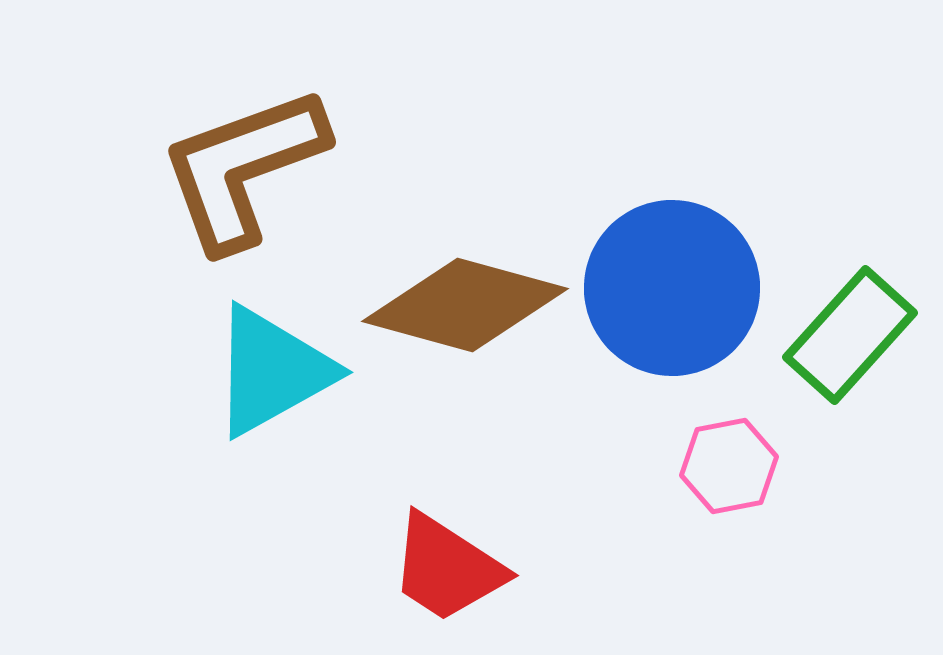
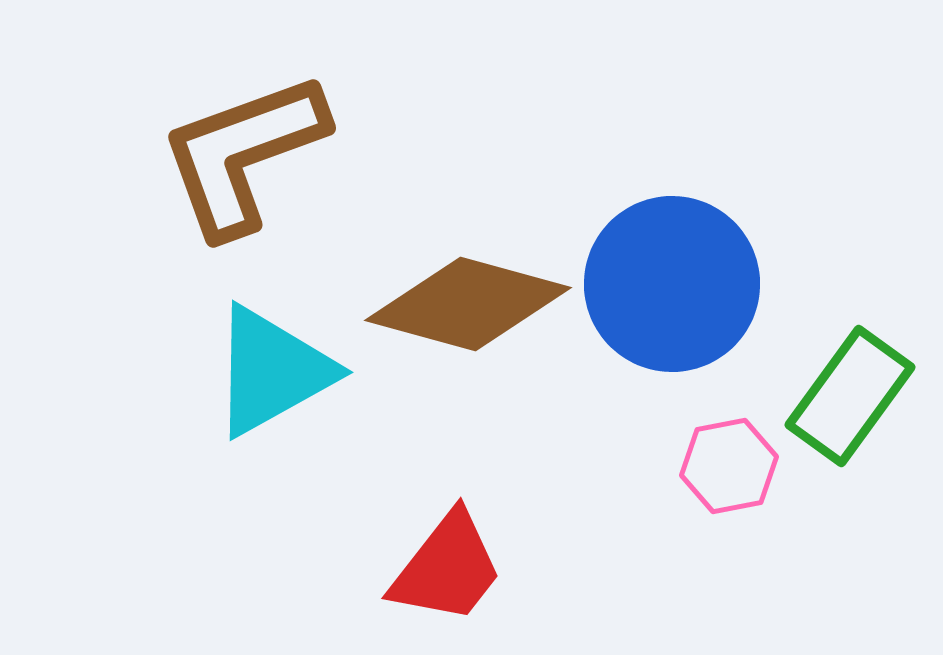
brown L-shape: moved 14 px up
blue circle: moved 4 px up
brown diamond: moved 3 px right, 1 px up
green rectangle: moved 61 px down; rotated 6 degrees counterclockwise
red trapezoid: rotated 85 degrees counterclockwise
